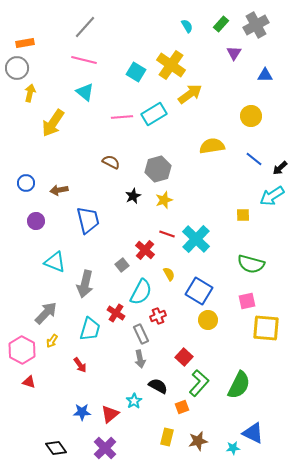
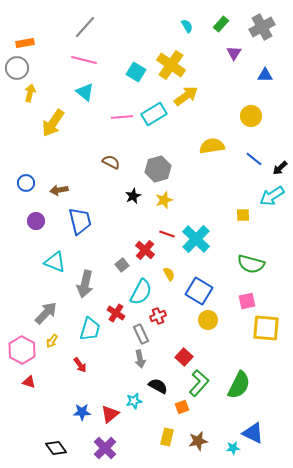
gray cross at (256, 25): moved 6 px right, 2 px down
yellow arrow at (190, 94): moved 4 px left, 2 px down
blue trapezoid at (88, 220): moved 8 px left, 1 px down
cyan star at (134, 401): rotated 21 degrees clockwise
